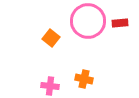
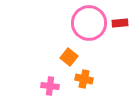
pink circle: moved 1 px right, 2 px down
orange square: moved 18 px right, 19 px down
